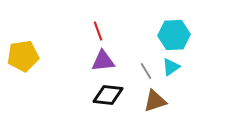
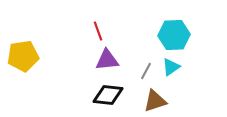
purple triangle: moved 4 px right, 1 px up
gray line: rotated 60 degrees clockwise
